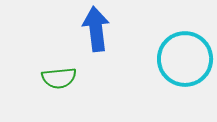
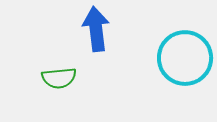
cyan circle: moved 1 px up
